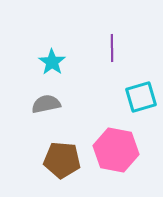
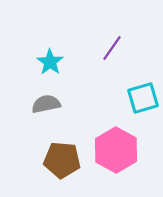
purple line: rotated 36 degrees clockwise
cyan star: moved 2 px left
cyan square: moved 2 px right, 1 px down
pink hexagon: rotated 18 degrees clockwise
